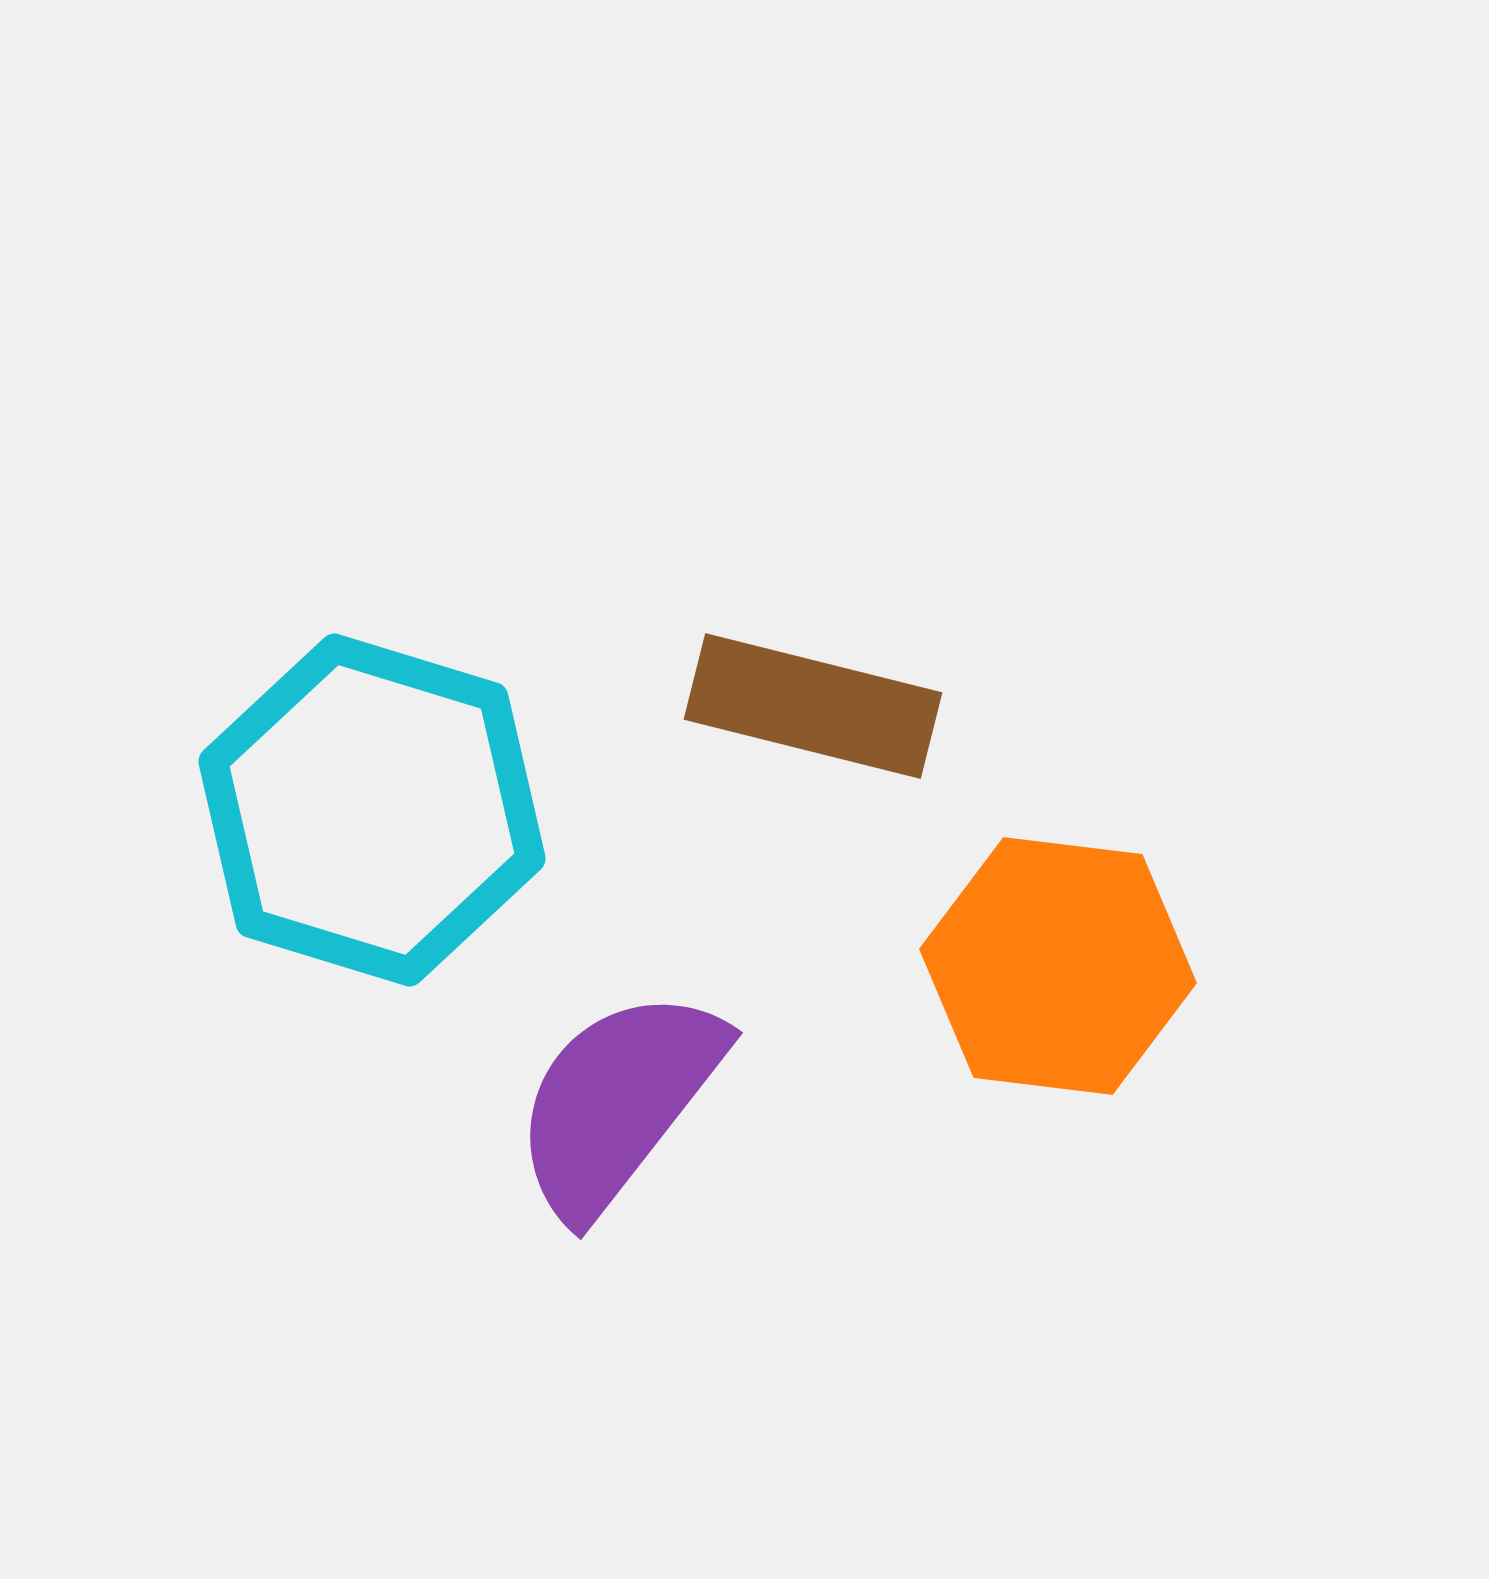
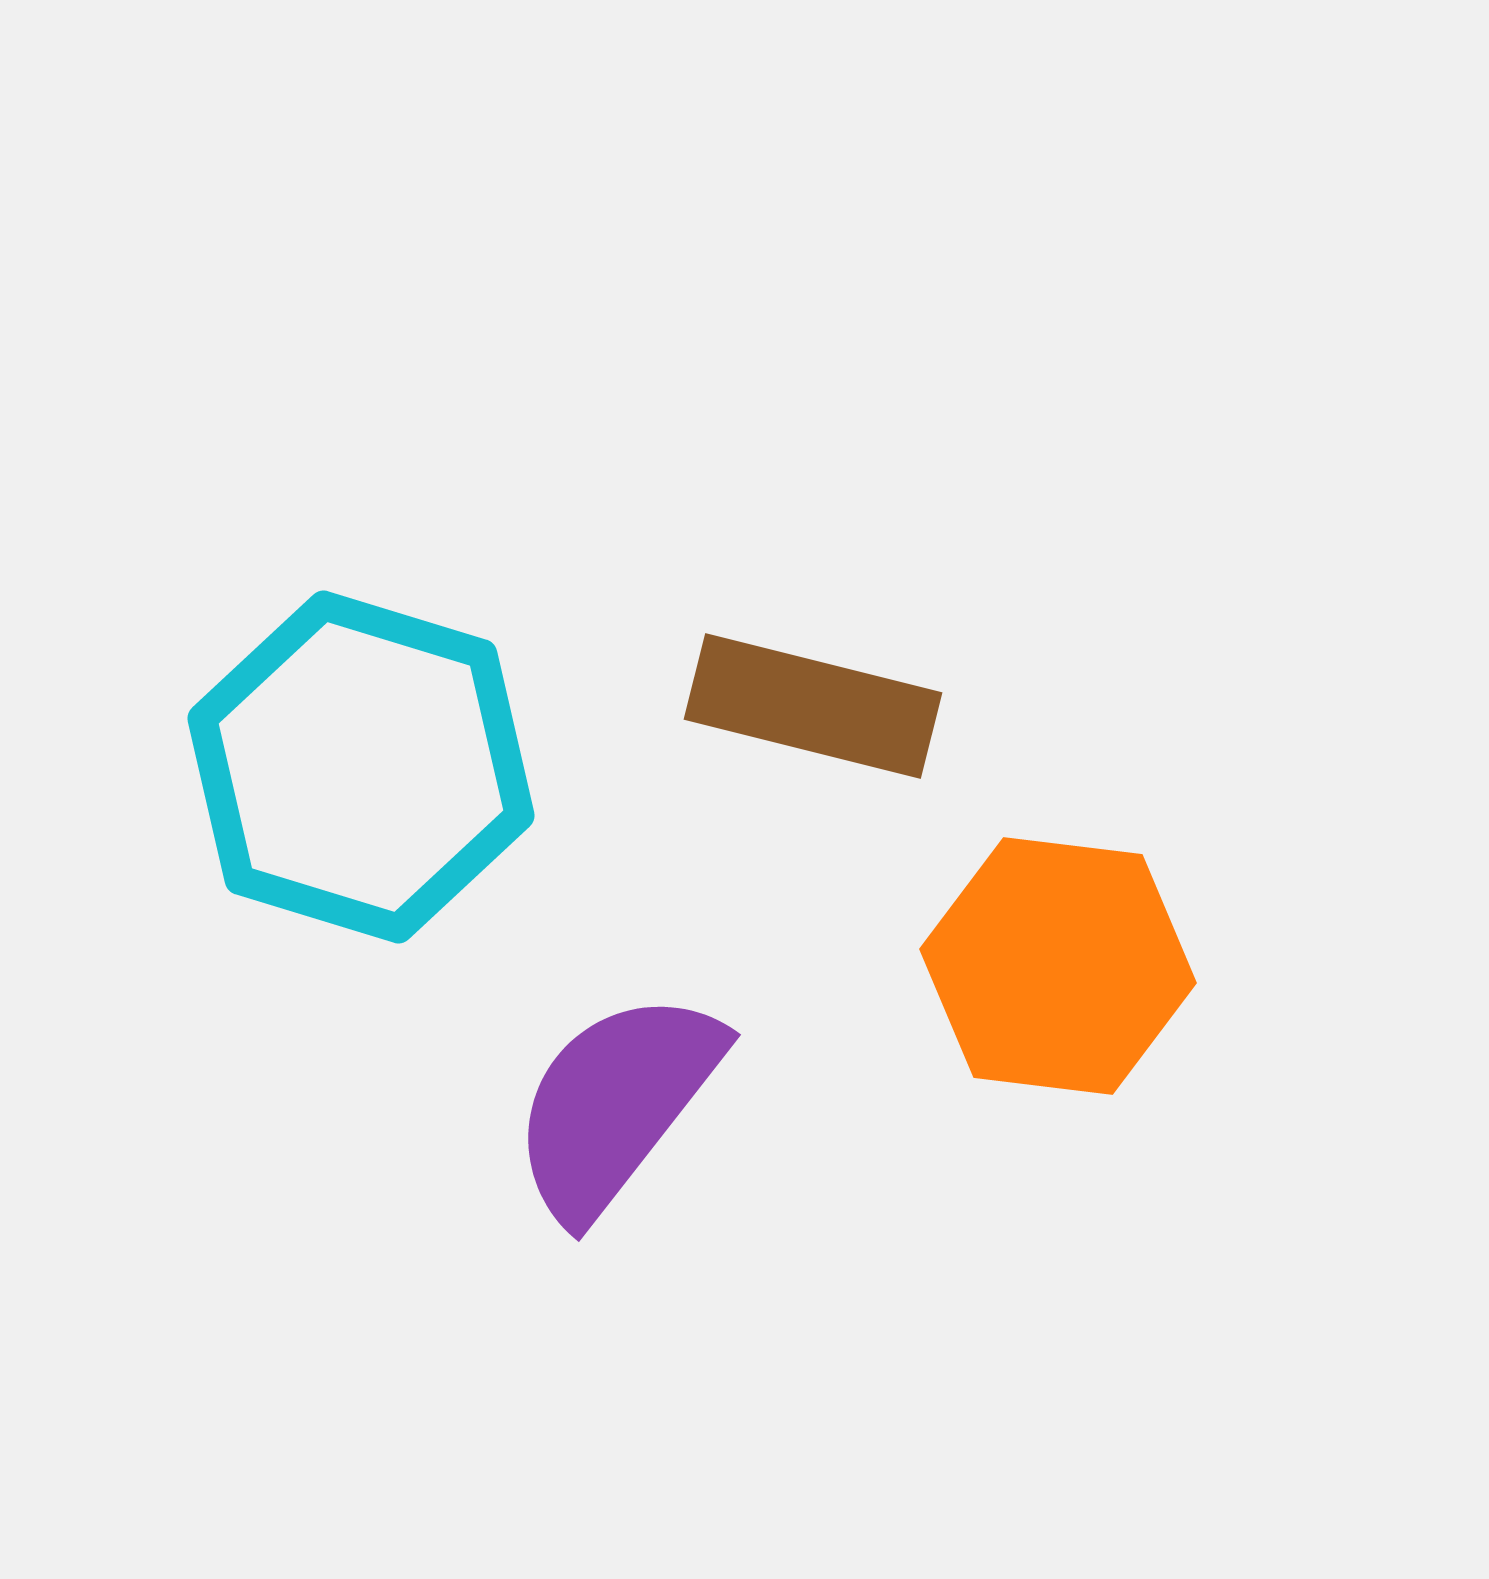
cyan hexagon: moved 11 px left, 43 px up
purple semicircle: moved 2 px left, 2 px down
